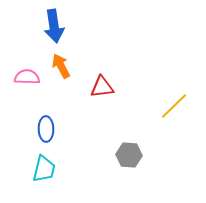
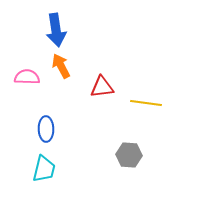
blue arrow: moved 2 px right, 4 px down
yellow line: moved 28 px left, 3 px up; rotated 52 degrees clockwise
